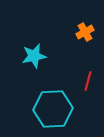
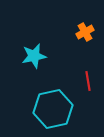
red line: rotated 24 degrees counterclockwise
cyan hexagon: rotated 9 degrees counterclockwise
